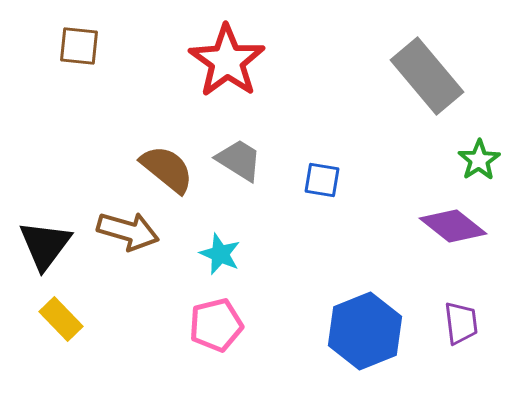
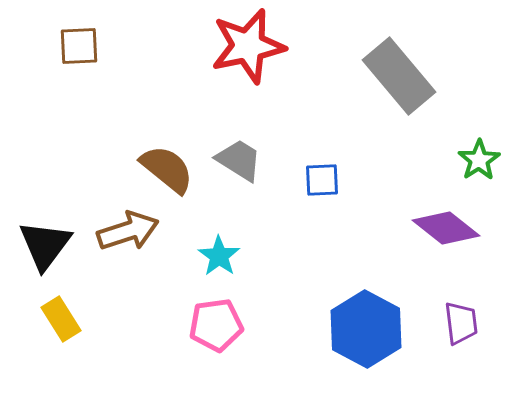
brown square: rotated 9 degrees counterclockwise
red star: moved 21 px right, 15 px up; rotated 24 degrees clockwise
gray rectangle: moved 28 px left
blue square: rotated 12 degrees counterclockwise
purple diamond: moved 7 px left, 2 px down
brown arrow: rotated 34 degrees counterclockwise
cyan star: moved 1 px left, 2 px down; rotated 12 degrees clockwise
yellow rectangle: rotated 12 degrees clockwise
pink pentagon: rotated 6 degrees clockwise
blue hexagon: moved 1 px right, 2 px up; rotated 10 degrees counterclockwise
